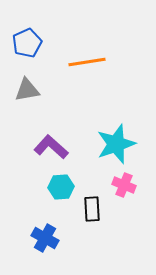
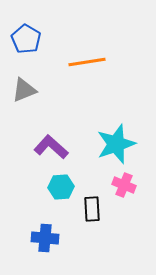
blue pentagon: moved 1 px left, 4 px up; rotated 16 degrees counterclockwise
gray triangle: moved 3 px left; rotated 12 degrees counterclockwise
blue cross: rotated 24 degrees counterclockwise
